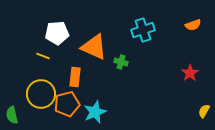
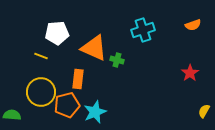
orange triangle: moved 1 px down
yellow line: moved 2 px left
green cross: moved 4 px left, 2 px up
orange rectangle: moved 3 px right, 2 px down
yellow circle: moved 2 px up
orange pentagon: moved 1 px down
green semicircle: rotated 108 degrees clockwise
